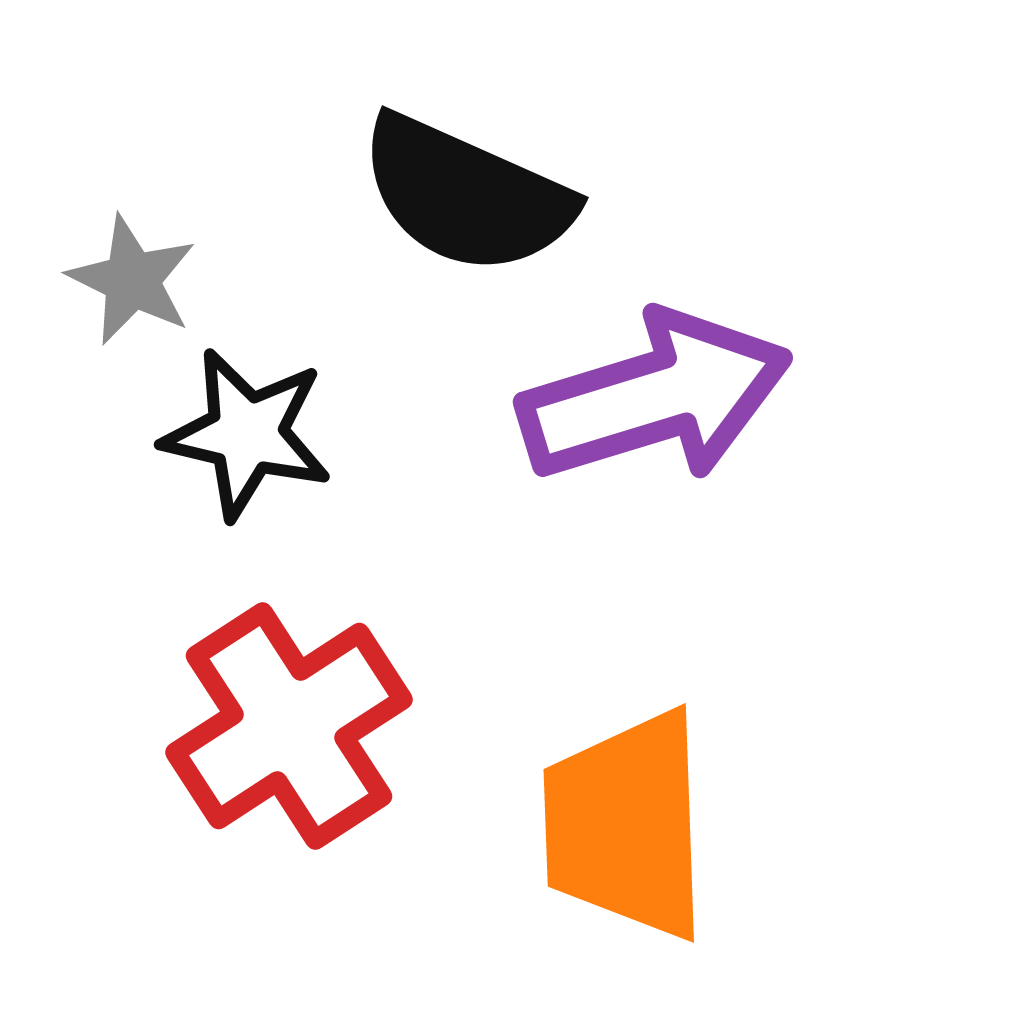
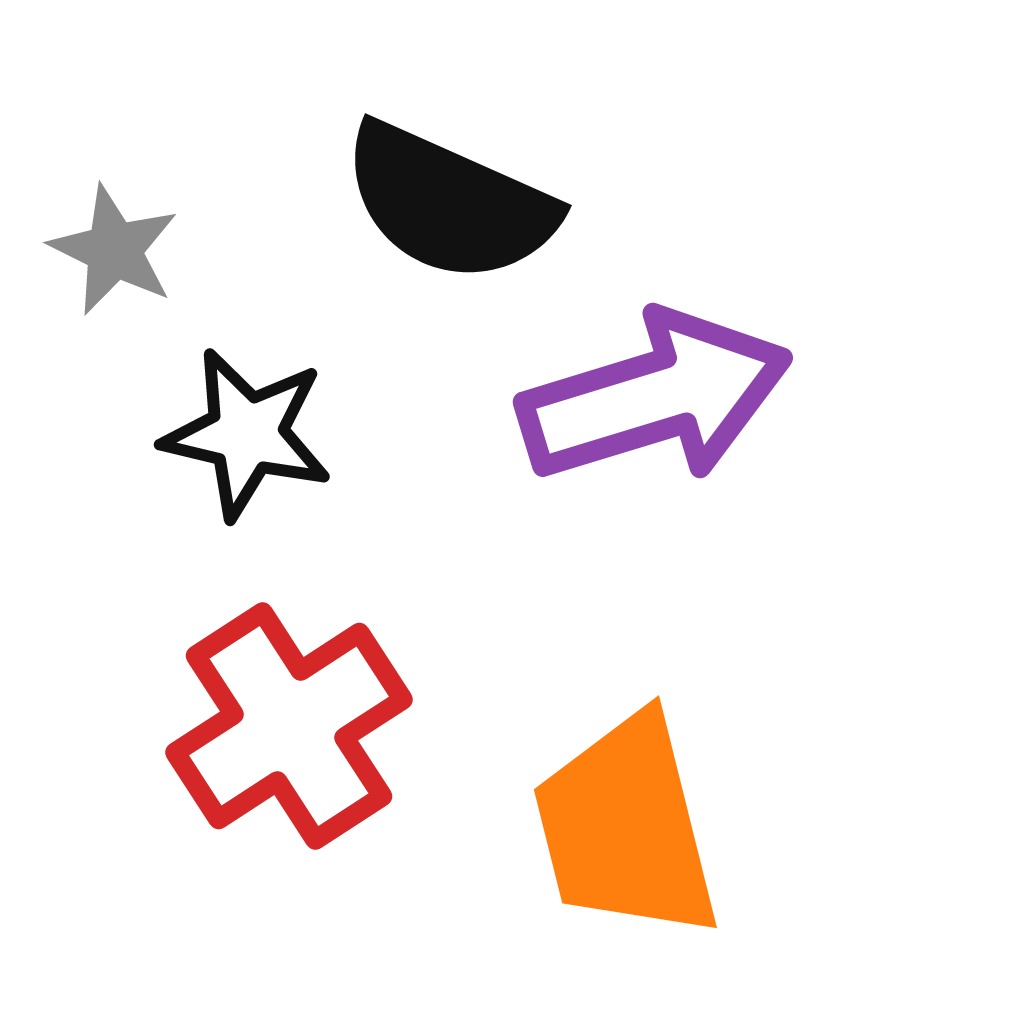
black semicircle: moved 17 px left, 8 px down
gray star: moved 18 px left, 30 px up
orange trapezoid: moved 2 px down; rotated 12 degrees counterclockwise
